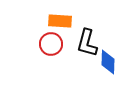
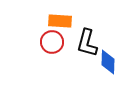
red circle: moved 1 px right, 2 px up
